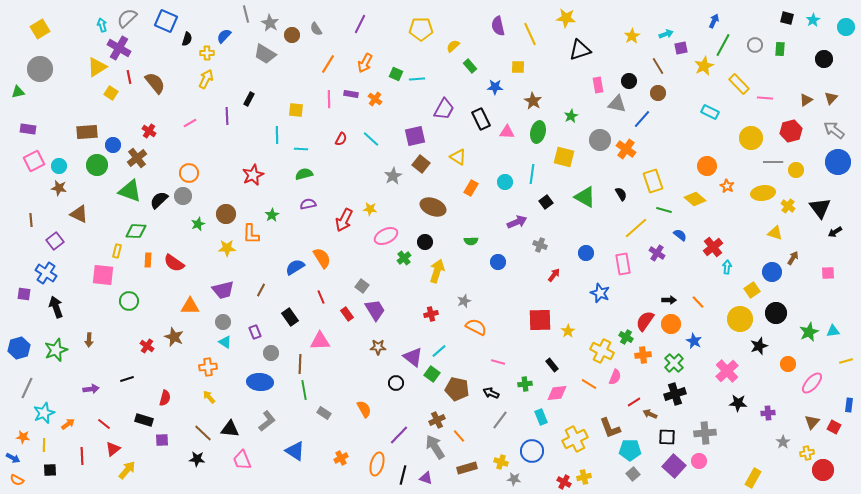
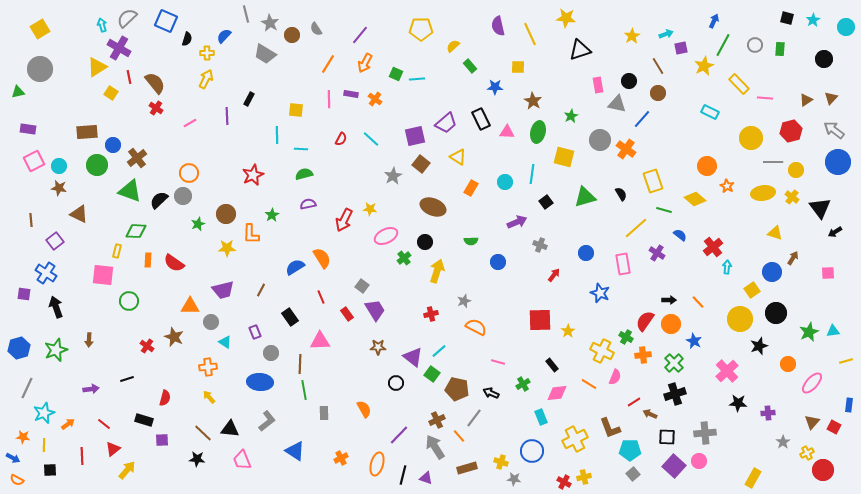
purple line at (360, 24): moved 11 px down; rotated 12 degrees clockwise
purple trapezoid at (444, 109): moved 2 px right, 14 px down; rotated 20 degrees clockwise
red cross at (149, 131): moved 7 px right, 23 px up
green triangle at (585, 197): rotated 45 degrees counterclockwise
yellow cross at (788, 206): moved 4 px right, 9 px up
gray circle at (223, 322): moved 12 px left
green cross at (525, 384): moved 2 px left; rotated 24 degrees counterclockwise
gray rectangle at (324, 413): rotated 56 degrees clockwise
gray line at (500, 420): moved 26 px left, 2 px up
yellow cross at (807, 453): rotated 16 degrees counterclockwise
